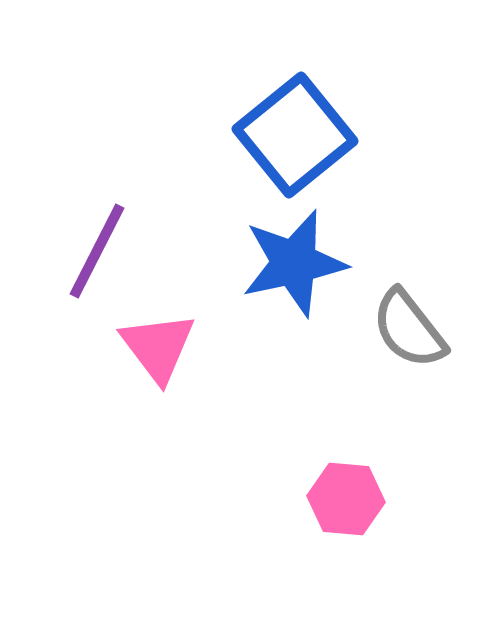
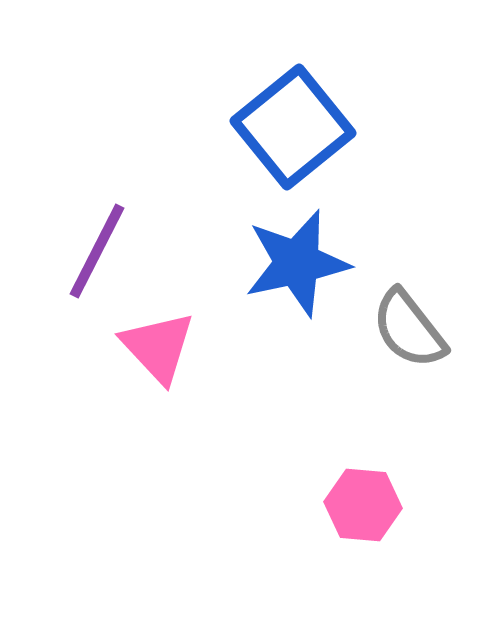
blue square: moved 2 px left, 8 px up
blue star: moved 3 px right
pink triangle: rotated 6 degrees counterclockwise
pink hexagon: moved 17 px right, 6 px down
